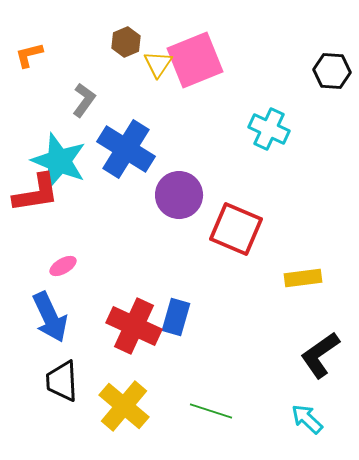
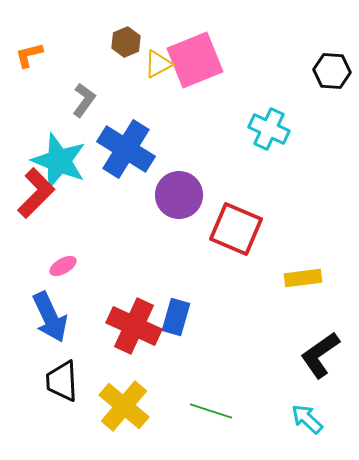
yellow triangle: rotated 28 degrees clockwise
red L-shape: rotated 36 degrees counterclockwise
